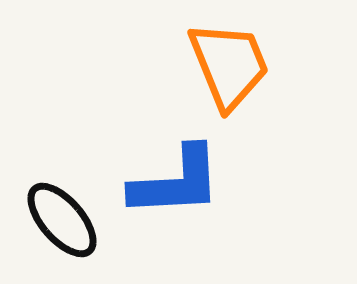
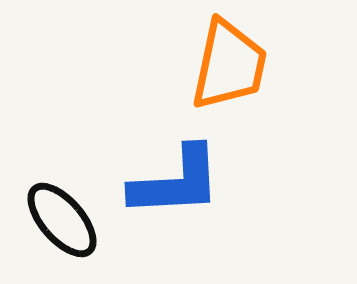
orange trapezoid: rotated 34 degrees clockwise
